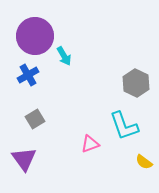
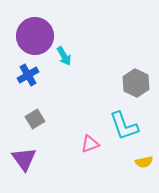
yellow semicircle: rotated 48 degrees counterclockwise
